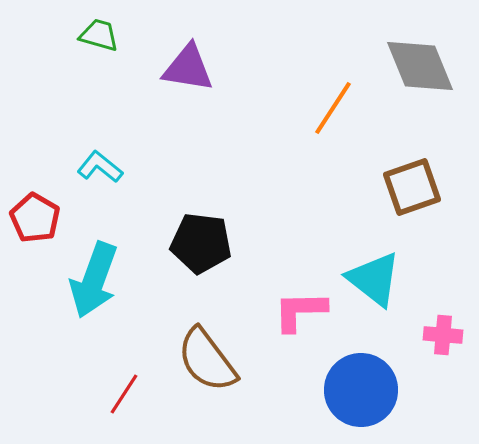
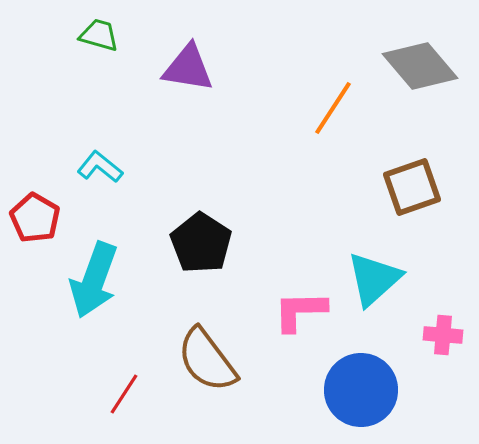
gray diamond: rotated 18 degrees counterclockwise
black pentagon: rotated 26 degrees clockwise
cyan triangle: rotated 40 degrees clockwise
